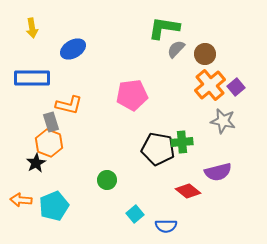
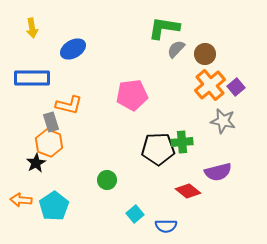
black pentagon: rotated 12 degrees counterclockwise
cyan pentagon: rotated 12 degrees counterclockwise
